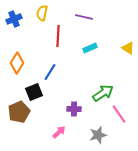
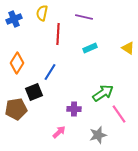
red line: moved 2 px up
brown pentagon: moved 3 px left, 3 px up; rotated 15 degrees clockwise
